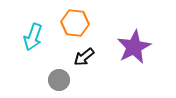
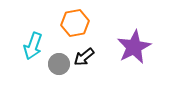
orange hexagon: rotated 16 degrees counterclockwise
cyan arrow: moved 9 px down
gray circle: moved 16 px up
